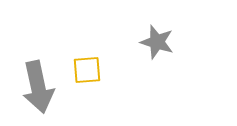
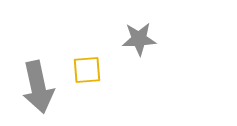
gray star: moved 18 px left, 3 px up; rotated 20 degrees counterclockwise
